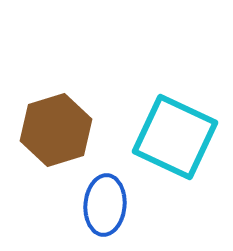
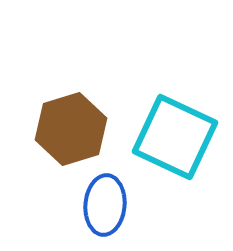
brown hexagon: moved 15 px right, 1 px up
